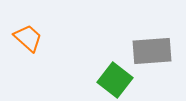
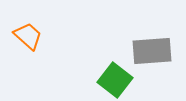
orange trapezoid: moved 2 px up
